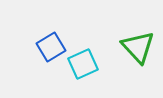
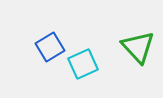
blue square: moved 1 px left
